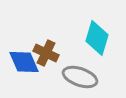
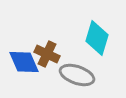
brown cross: moved 1 px right, 1 px down
gray ellipse: moved 3 px left, 2 px up
